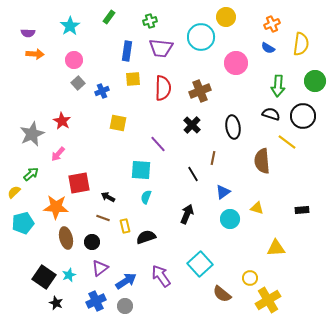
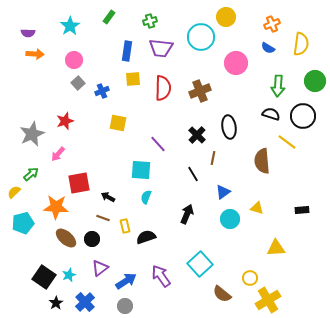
red star at (62, 121): moved 3 px right; rotated 24 degrees clockwise
black cross at (192, 125): moved 5 px right, 10 px down
black ellipse at (233, 127): moved 4 px left
brown ellipse at (66, 238): rotated 35 degrees counterclockwise
black circle at (92, 242): moved 3 px up
blue cross at (96, 301): moved 11 px left, 1 px down; rotated 18 degrees counterclockwise
black star at (56, 303): rotated 16 degrees clockwise
